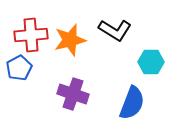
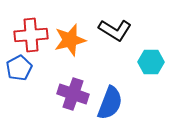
blue semicircle: moved 22 px left
